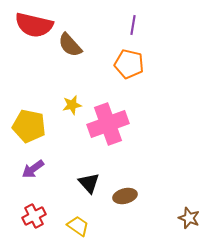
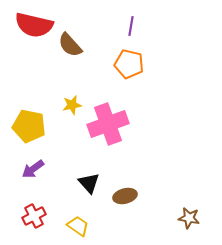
purple line: moved 2 px left, 1 px down
brown star: rotated 10 degrees counterclockwise
